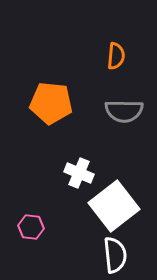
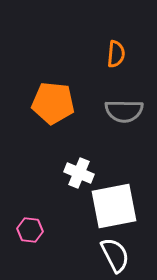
orange semicircle: moved 2 px up
orange pentagon: moved 2 px right
white square: rotated 27 degrees clockwise
pink hexagon: moved 1 px left, 3 px down
white semicircle: rotated 21 degrees counterclockwise
